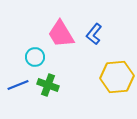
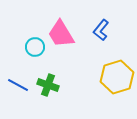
blue L-shape: moved 7 px right, 4 px up
cyan circle: moved 10 px up
yellow hexagon: rotated 12 degrees counterclockwise
blue line: rotated 50 degrees clockwise
